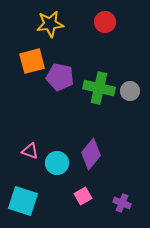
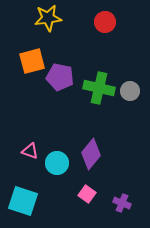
yellow star: moved 2 px left, 6 px up
pink square: moved 4 px right, 2 px up; rotated 24 degrees counterclockwise
